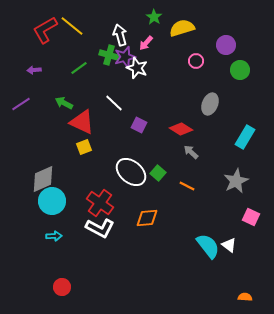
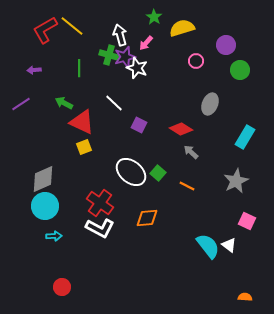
green line: rotated 54 degrees counterclockwise
cyan circle: moved 7 px left, 5 px down
pink square: moved 4 px left, 4 px down
